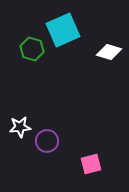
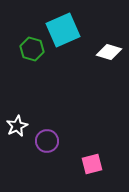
white star: moved 3 px left, 1 px up; rotated 20 degrees counterclockwise
pink square: moved 1 px right
